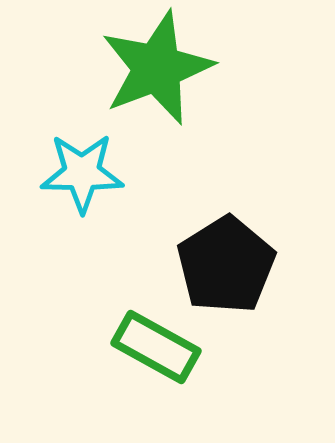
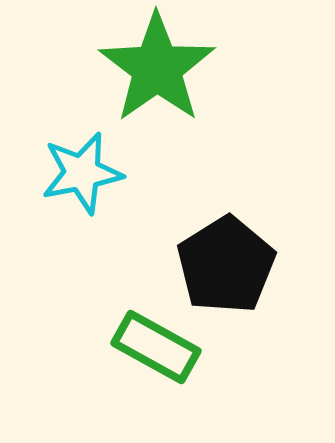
green star: rotated 14 degrees counterclockwise
cyan star: rotated 12 degrees counterclockwise
